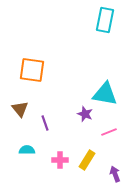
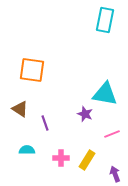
brown triangle: rotated 18 degrees counterclockwise
pink line: moved 3 px right, 2 px down
pink cross: moved 1 px right, 2 px up
